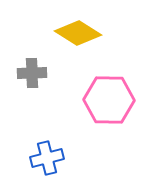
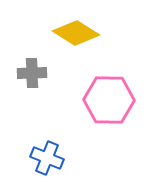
yellow diamond: moved 2 px left
blue cross: rotated 36 degrees clockwise
